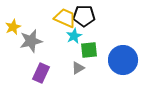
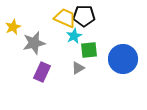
gray star: moved 3 px right, 2 px down
blue circle: moved 1 px up
purple rectangle: moved 1 px right, 1 px up
